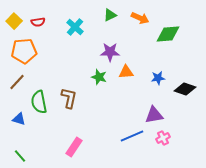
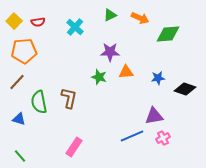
purple triangle: moved 1 px down
